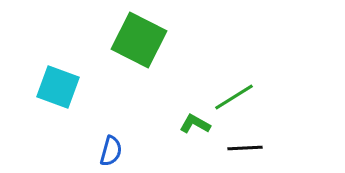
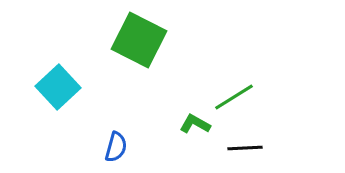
cyan square: rotated 27 degrees clockwise
blue semicircle: moved 5 px right, 4 px up
